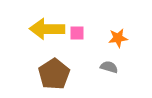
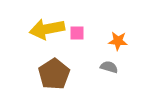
yellow arrow: rotated 12 degrees counterclockwise
orange star: moved 3 px down; rotated 12 degrees clockwise
